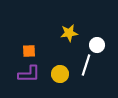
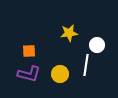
white line: rotated 10 degrees counterclockwise
purple L-shape: rotated 15 degrees clockwise
